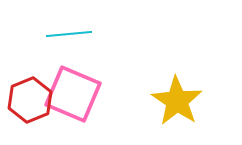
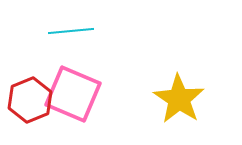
cyan line: moved 2 px right, 3 px up
yellow star: moved 2 px right, 2 px up
